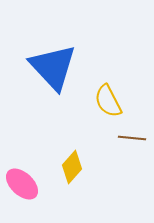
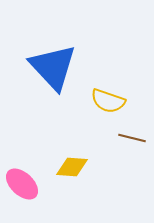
yellow semicircle: rotated 44 degrees counterclockwise
brown line: rotated 8 degrees clockwise
yellow diamond: rotated 52 degrees clockwise
